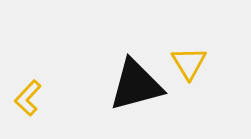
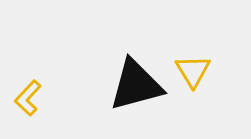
yellow triangle: moved 4 px right, 8 px down
